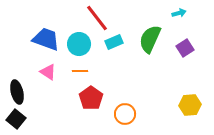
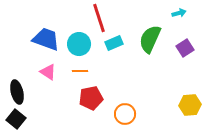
red line: moved 2 px right; rotated 20 degrees clockwise
cyan rectangle: moved 1 px down
red pentagon: rotated 25 degrees clockwise
